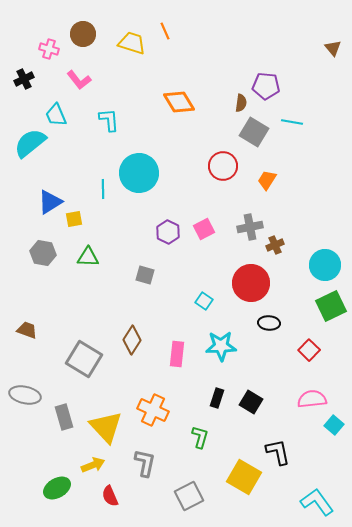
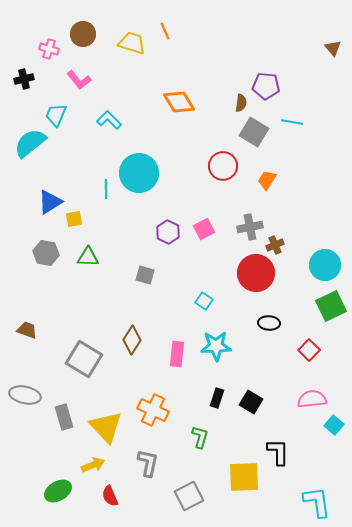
black cross at (24, 79): rotated 12 degrees clockwise
cyan trapezoid at (56, 115): rotated 45 degrees clockwise
cyan L-shape at (109, 120): rotated 40 degrees counterclockwise
cyan line at (103, 189): moved 3 px right
gray hexagon at (43, 253): moved 3 px right
red circle at (251, 283): moved 5 px right, 10 px up
cyan star at (221, 346): moved 5 px left
black L-shape at (278, 452): rotated 12 degrees clockwise
gray L-shape at (145, 463): moved 3 px right
yellow square at (244, 477): rotated 32 degrees counterclockwise
green ellipse at (57, 488): moved 1 px right, 3 px down
cyan L-shape at (317, 502): rotated 28 degrees clockwise
